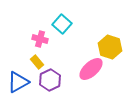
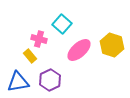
pink cross: moved 1 px left
yellow hexagon: moved 2 px right, 2 px up
yellow rectangle: moved 7 px left, 6 px up
pink ellipse: moved 12 px left, 19 px up
blue triangle: rotated 20 degrees clockwise
